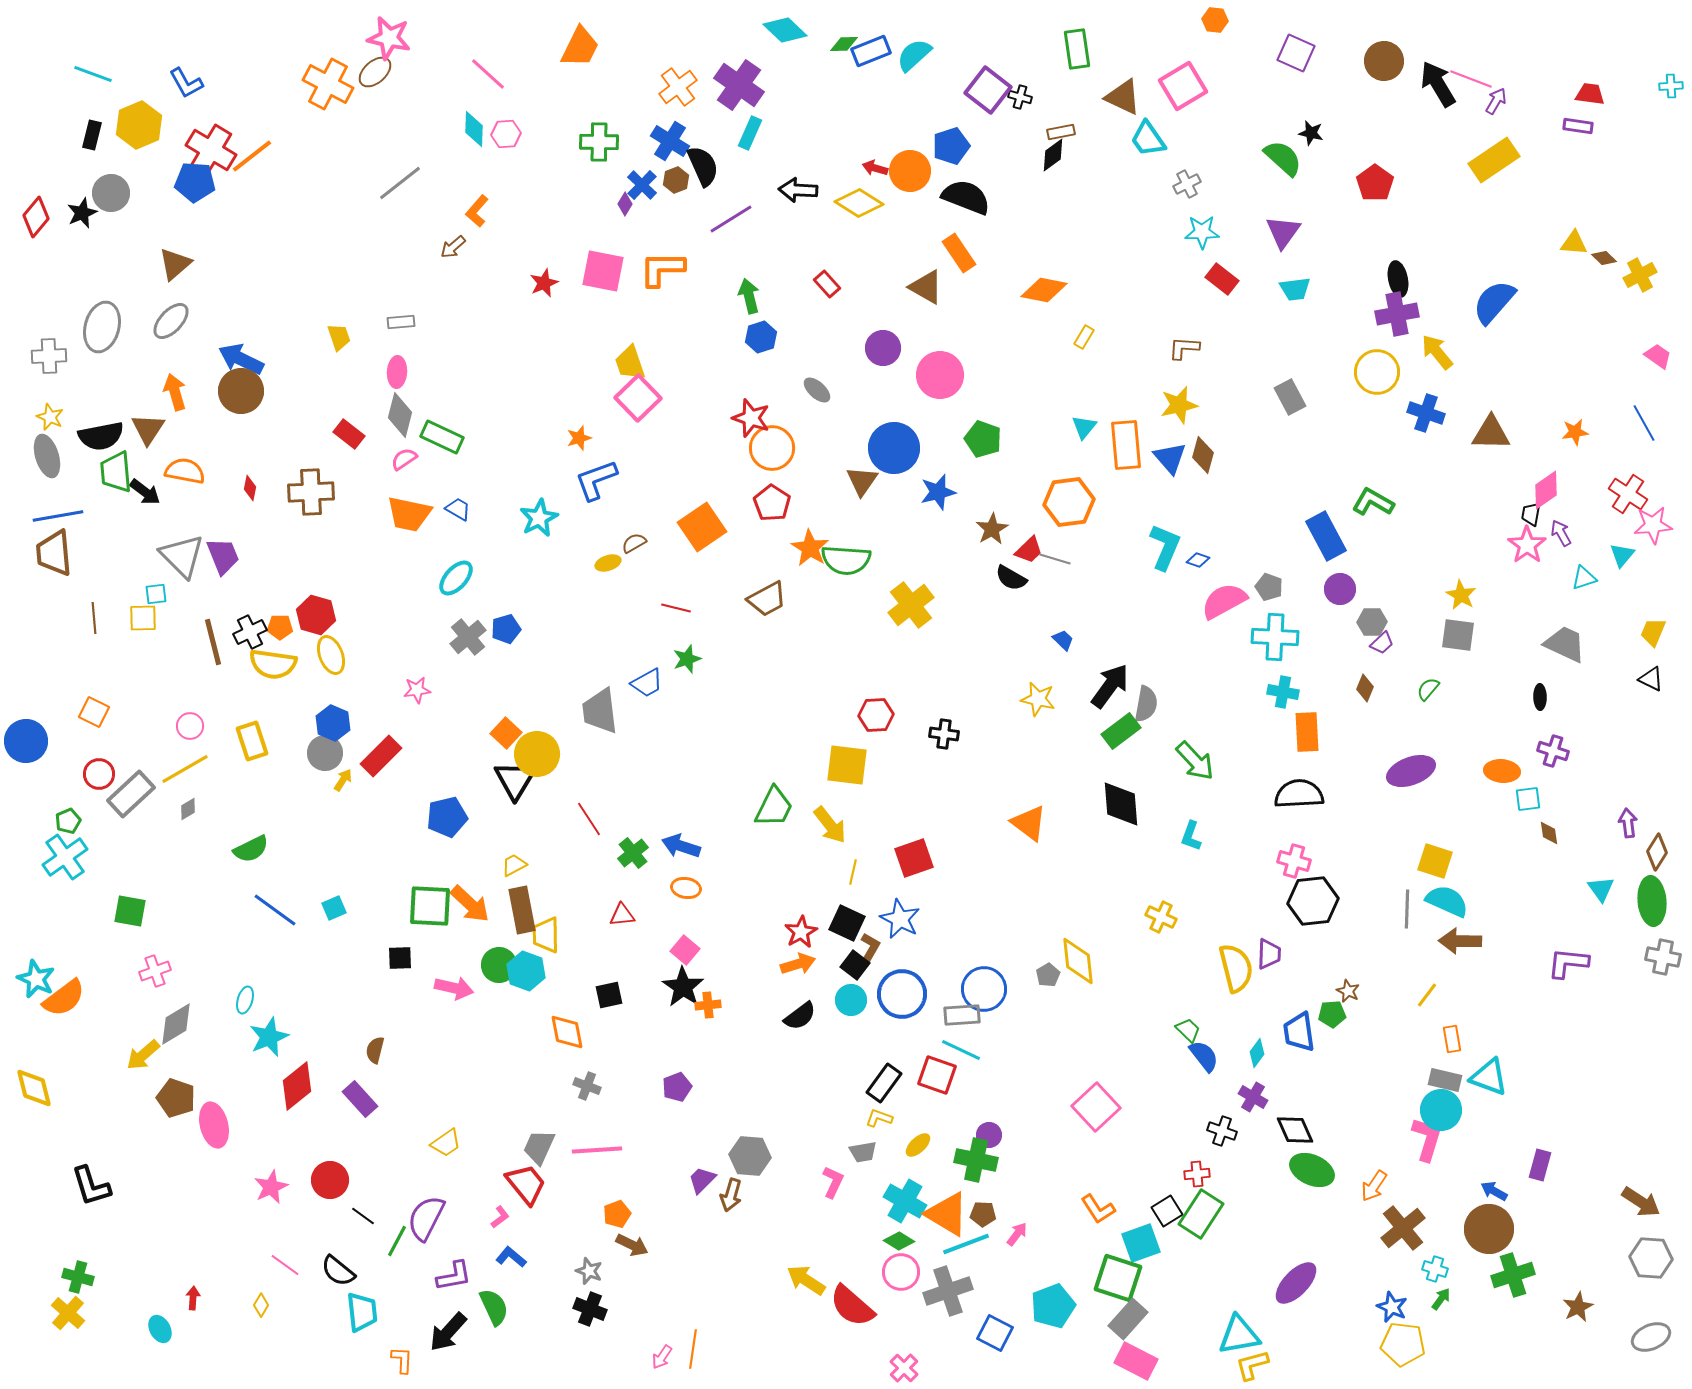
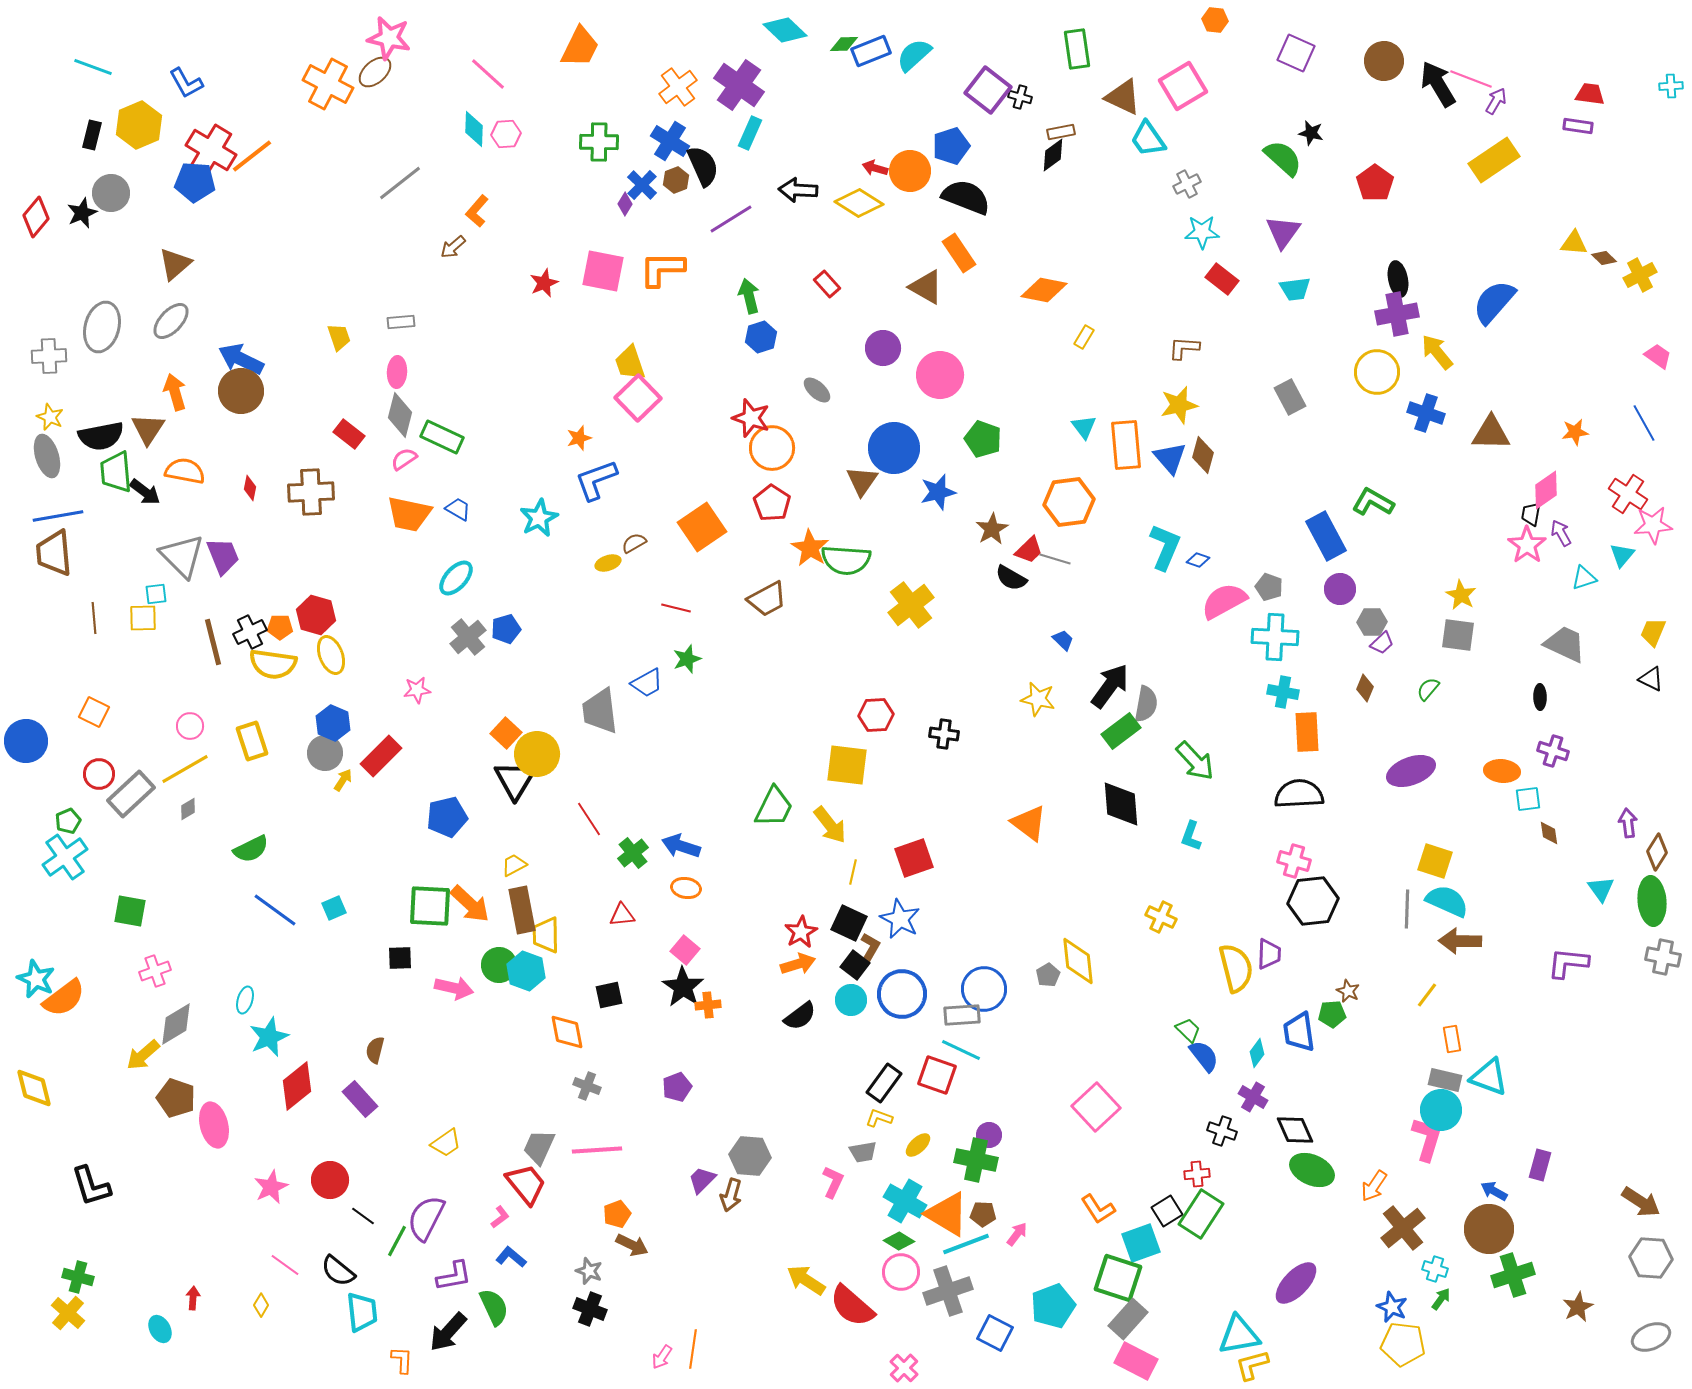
cyan line at (93, 74): moved 7 px up
cyan triangle at (1084, 427): rotated 16 degrees counterclockwise
black square at (847, 923): moved 2 px right
